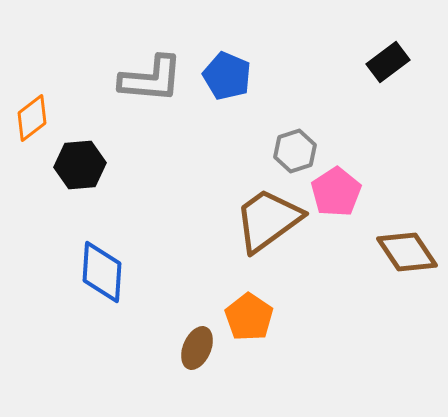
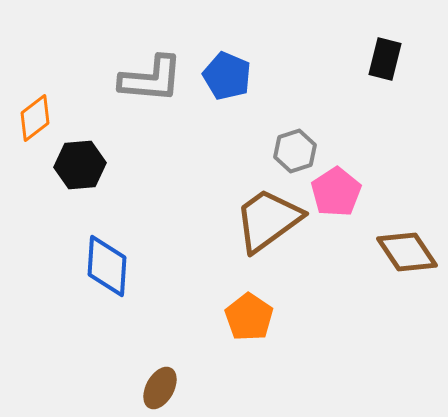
black rectangle: moved 3 px left, 3 px up; rotated 39 degrees counterclockwise
orange diamond: moved 3 px right
blue diamond: moved 5 px right, 6 px up
brown ellipse: moved 37 px left, 40 px down; rotated 6 degrees clockwise
